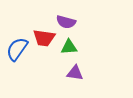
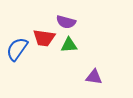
green triangle: moved 2 px up
purple triangle: moved 19 px right, 4 px down
